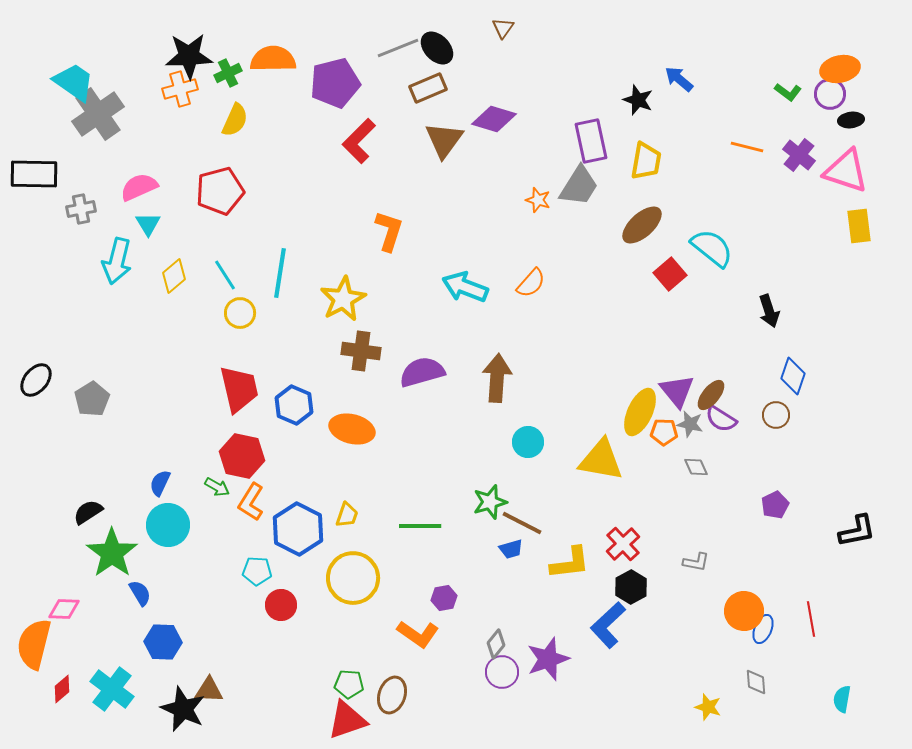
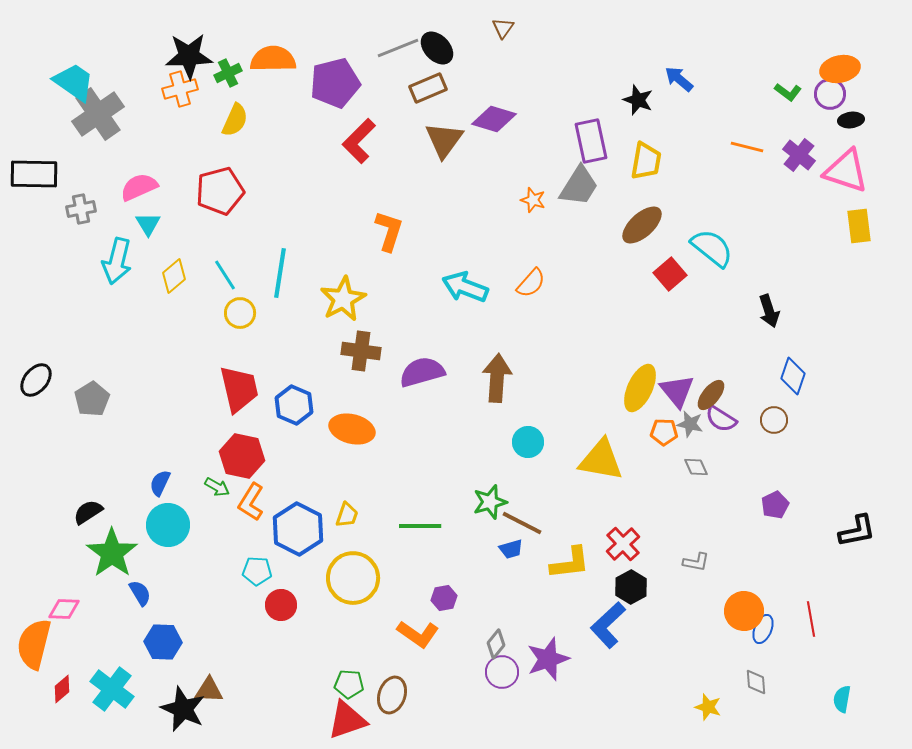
orange star at (538, 200): moved 5 px left
yellow ellipse at (640, 412): moved 24 px up
brown circle at (776, 415): moved 2 px left, 5 px down
